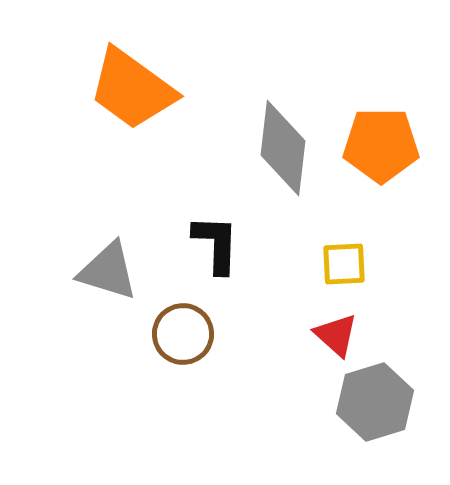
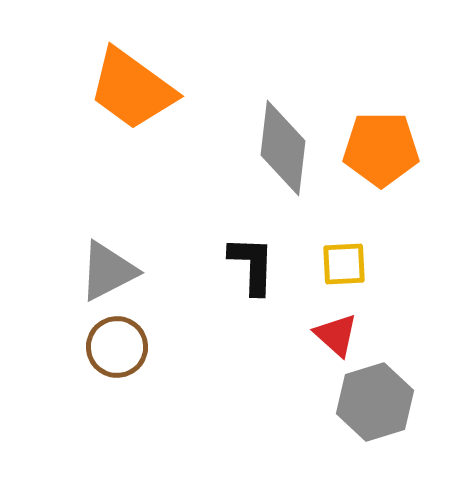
orange pentagon: moved 4 px down
black L-shape: moved 36 px right, 21 px down
gray triangle: rotated 44 degrees counterclockwise
brown circle: moved 66 px left, 13 px down
